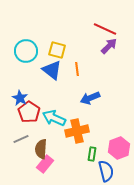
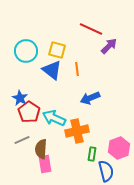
red line: moved 14 px left
gray line: moved 1 px right, 1 px down
pink rectangle: rotated 48 degrees counterclockwise
